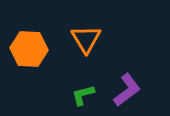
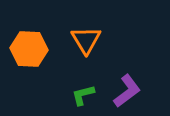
orange triangle: moved 1 px down
purple L-shape: moved 1 px down
